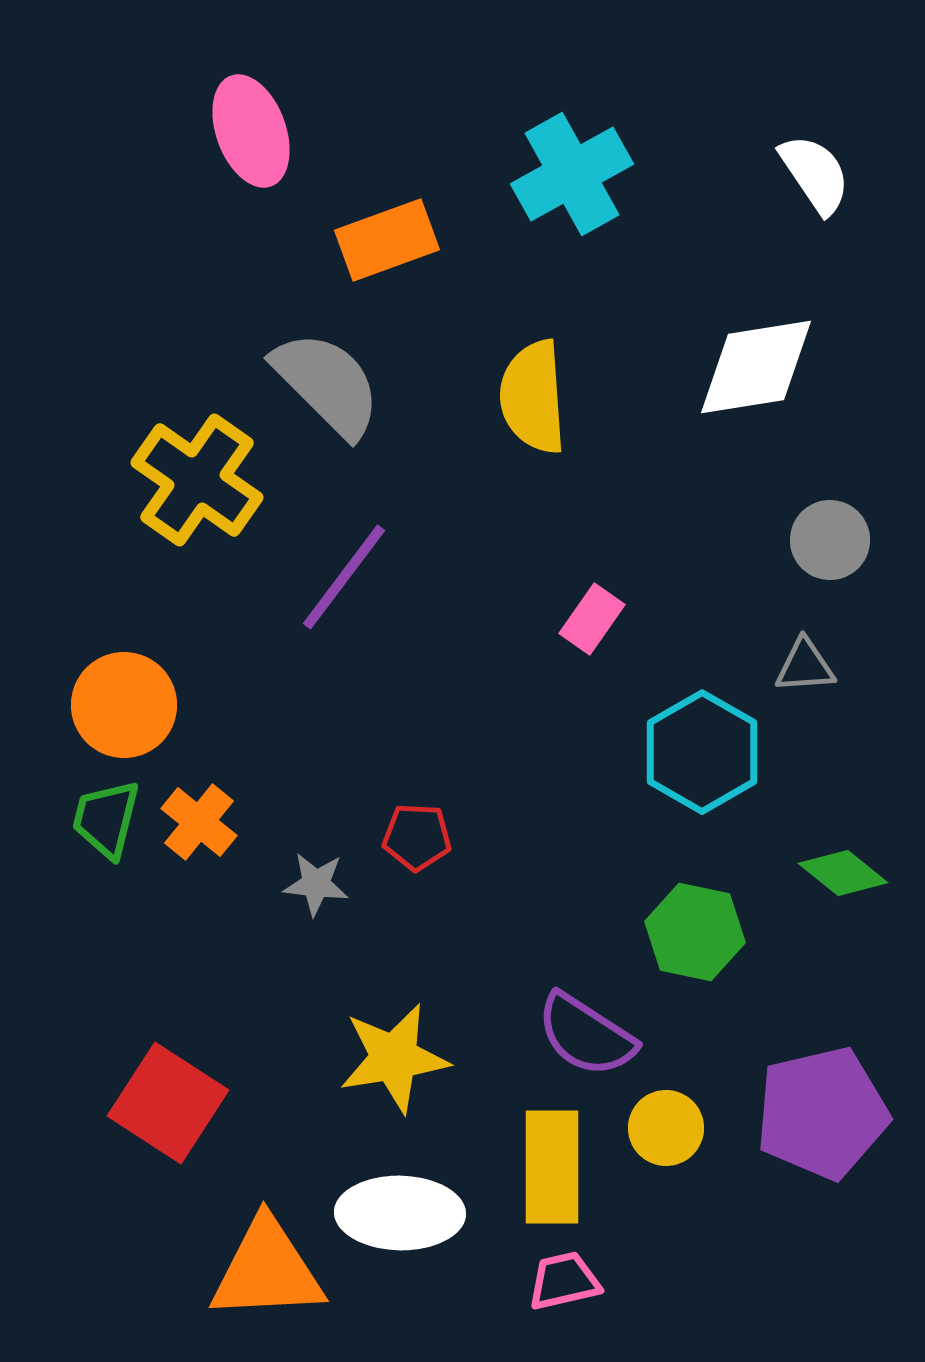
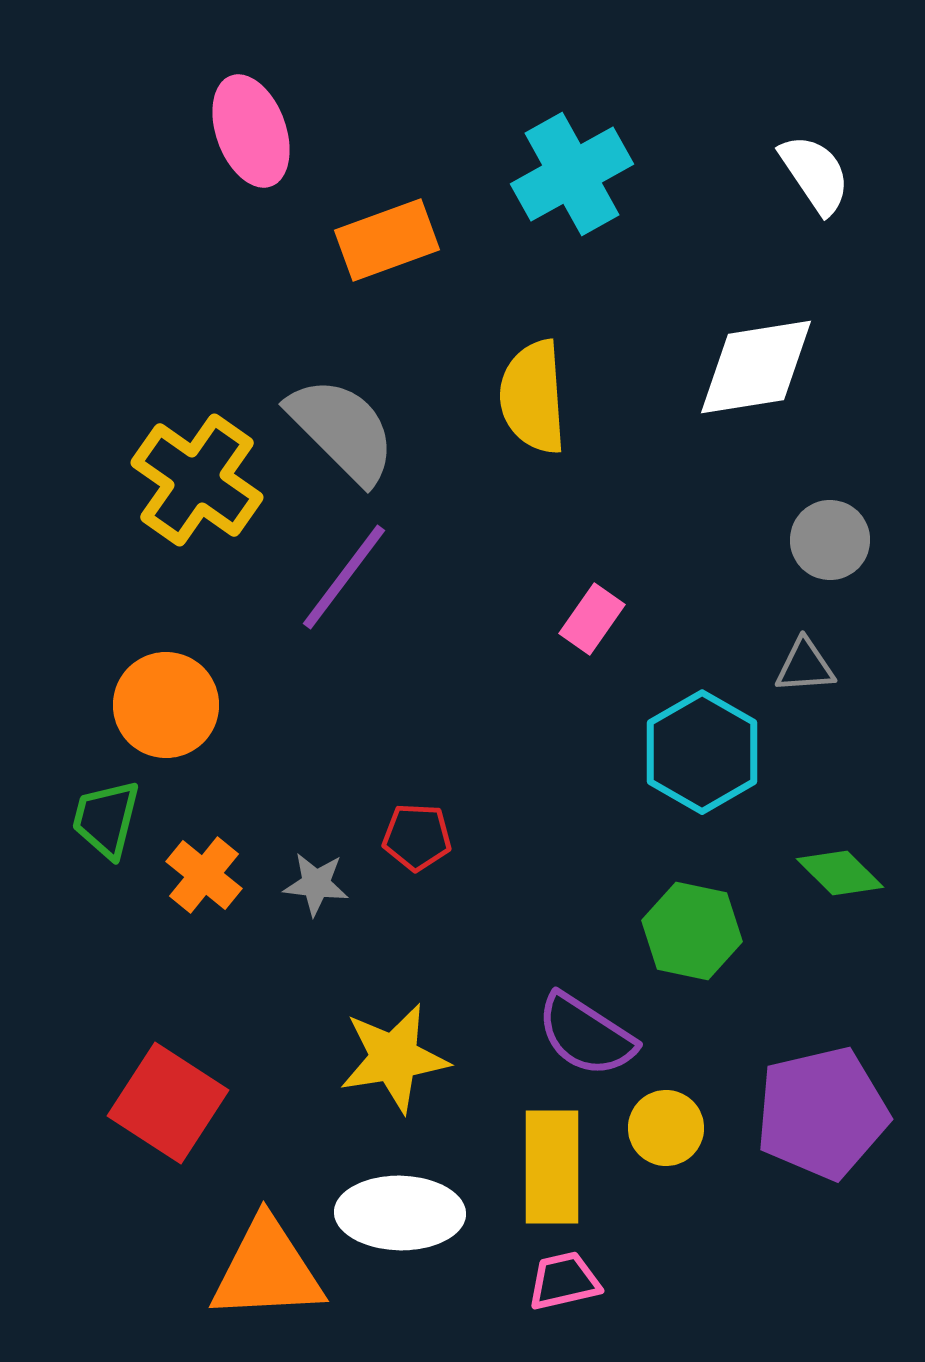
gray semicircle: moved 15 px right, 46 px down
orange circle: moved 42 px right
orange cross: moved 5 px right, 53 px down
green diamond: moved 3 px left; rotated 6 degrees clockwise
green hexagon: moved 3 px left, 1 px up
